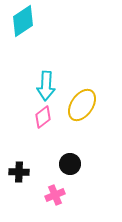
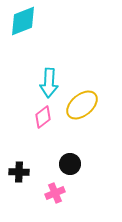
cyan diamond: rotated 12 degrees clockwise
cyan arrow: moved 3 px right, 3 px up
yellow ellipse: rotated 16 degrees clockwise
pink cross: moved 2 px up
